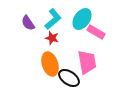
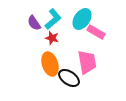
purple semicircle: moved 6 px right
